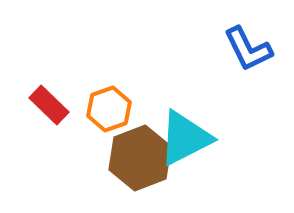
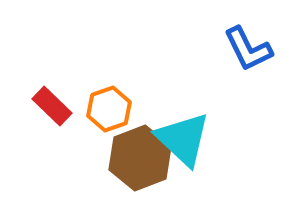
red rectangle: moved 3 px right, 1 px down
cyan triangle: moved 2 px left, 1 px down; rotated 50 degrees counterclockwise
